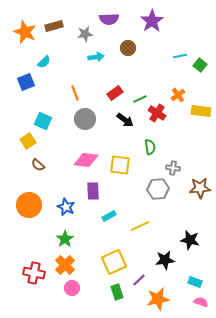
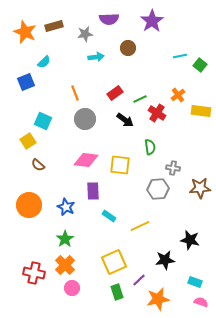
cyan rectangle at (109, 216): rotated 64 degrees clockwise
